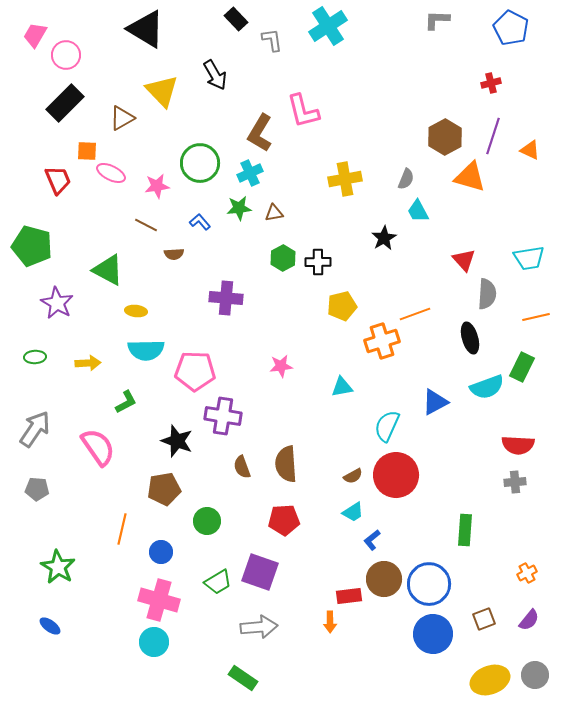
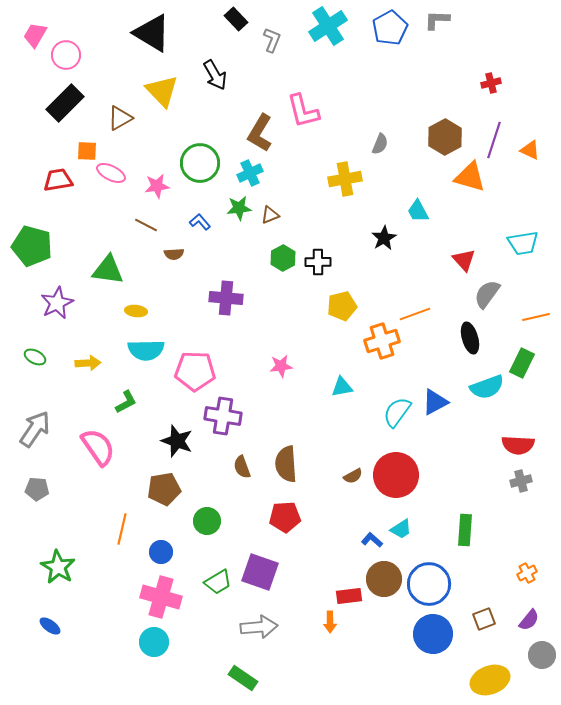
blue pentagon at (511, 28): moved 121 px left; rotated 16 degrees clockwise
black triangle at (146, 29): moved 6 px right, 4 px down
gray L-shape at (272, 40): rotated 30 degrees clockwise
brown triangle at (122, 118): moved 2 px left
purple line at (493, 136): moved 1 px right, 4 px down
gray semicircle at (406, 179): moved 26 px left, 35 px up
red trapezoid at (58, 180): rotated 76 degrees counterclockwise
brown triangle at (274, 213): moved 4 px left, 2 px down; rotated 12 degrees counterclockwise
cyan trapezoid at (529, 258): moved 6 px left, 15 px up
green triangle at (108, 270): rotated 20 degrees counterclockwise
gray semicircle at (487, 294): rotated 148 degrees counterclockwise
purple star at (57, 303): rotated 16 degrees clockwise
green ellipse at (35, 357): rotated 30 degrees clockwise
green rectangle at (522, 367): moved 4 px up
cyan semicircle at (387, 426): moved 10 px right, 14 px up; rotated 12 degrees clockwise
gray cross at (515, 482): moved 6 px right, 1 px up; rotated 10 degrees counterclockwise
cyan trapezoid at (353, 512): moved 48 px right, 17 px down
red pentagon at (284, 520): moved 1 px right, 3 px up
blue L-shape at (372, 540): rotated 80 degrees clockwise
pink cross at (159, 600): moved 2 px right, 3 px up
gray circle at (535, 675): moved 7 px right, 20 px up
